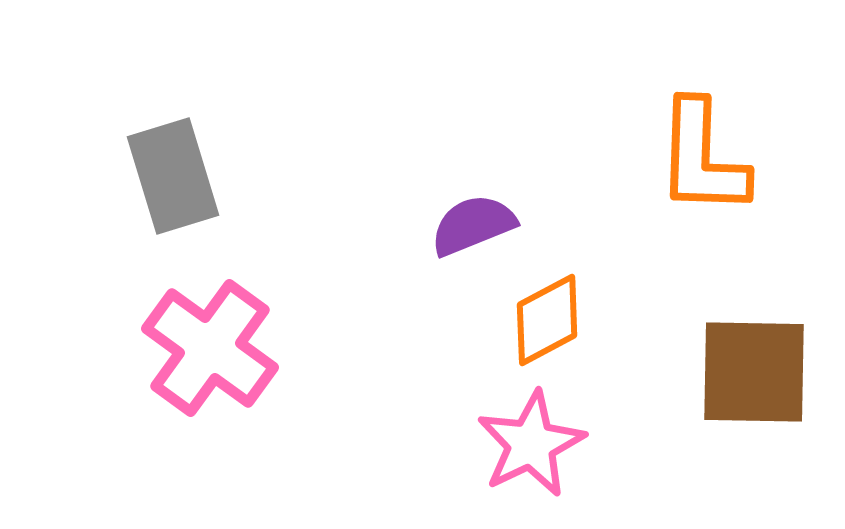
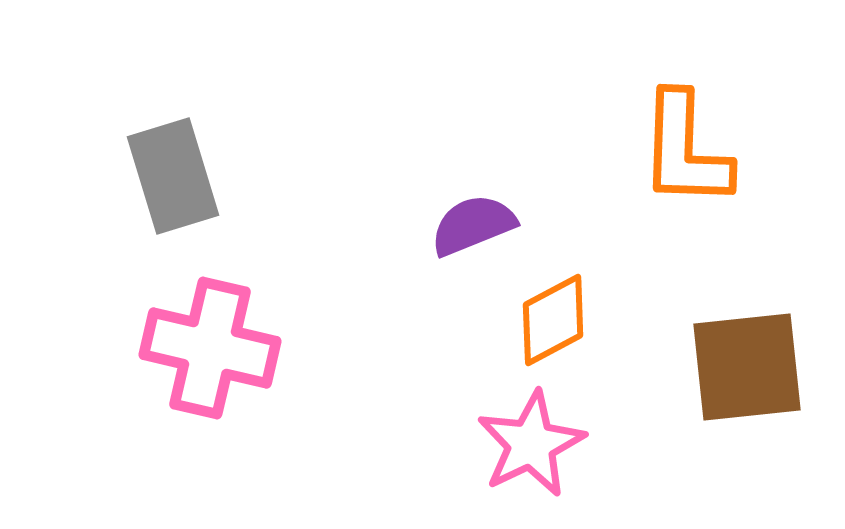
orange L-shape: moved 17 px left, 8 px up
orange diamond: moved 6 px right
pink cross: rotated 23 degrees counterclockwise
brown square: moved 7 px left, 5 px up; rotated 7 degrees counterclockwise
